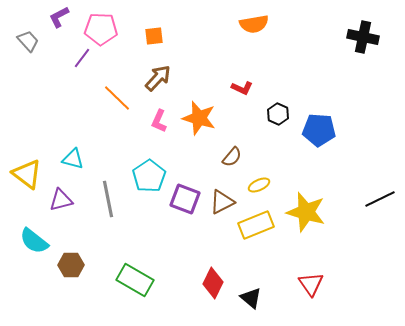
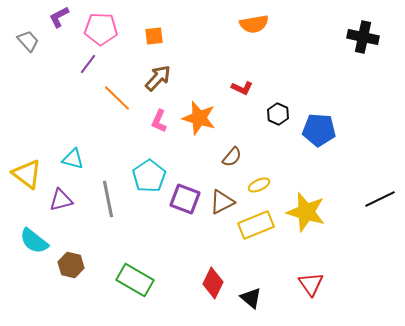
purple line: moved 6 px right, 6 px down
brown hexagon: rotated 15 degrees clockwise
